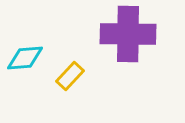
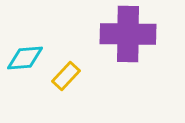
yellow rectangle: moved 4 px left
